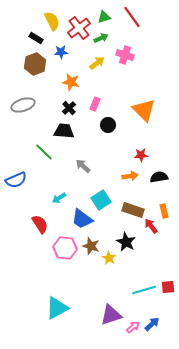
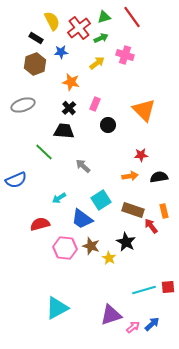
red semicircle: rotated 72 degrees counterclockwise
